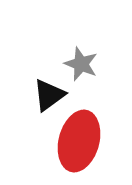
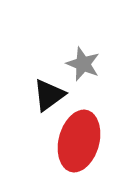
gray star: moved 2 px right
